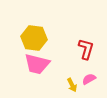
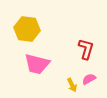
yellow hexagon: moved 7 px left, 9 px up
